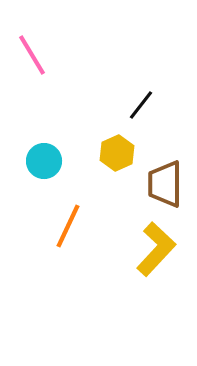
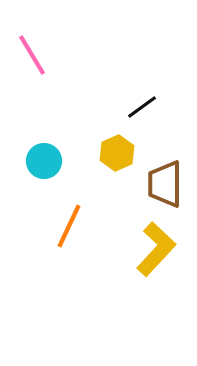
black line: moved 1 px right, 2 px down; rotated 16 degrees clockwise
orange line: moved 1 px right
